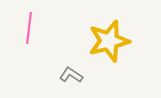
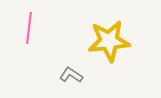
yellow star: rotated 9 degrees clockwise
